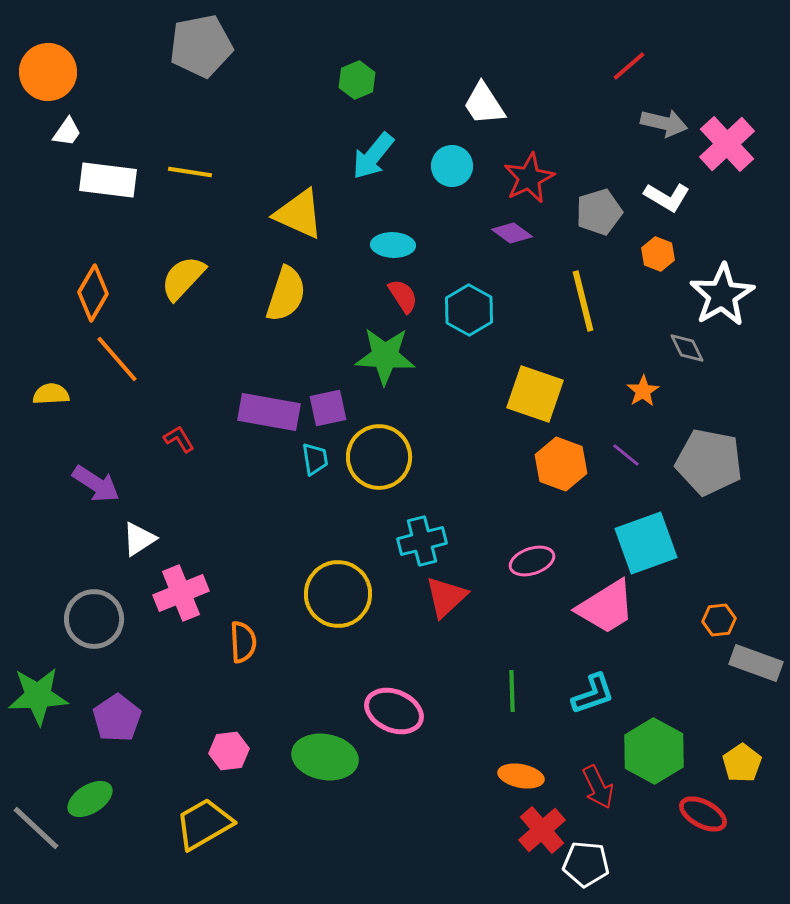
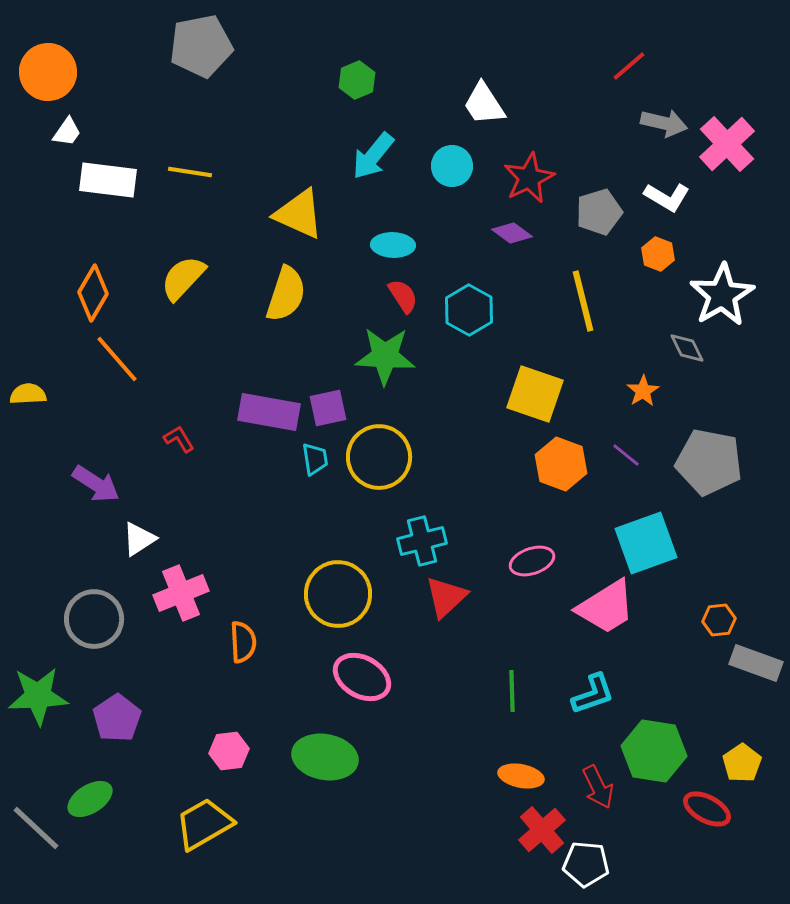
yellow semicircle at (51, 394): moved 23 px left
pink ellipse at (394, 711): moved 32 px left, 34 px up; rotated 6 degrees clockwise
green hexagon at (654, 751): rotated 20 degrees counterclockwise
red ellipse at (703, 814): moved 4 px right, 5 px up
